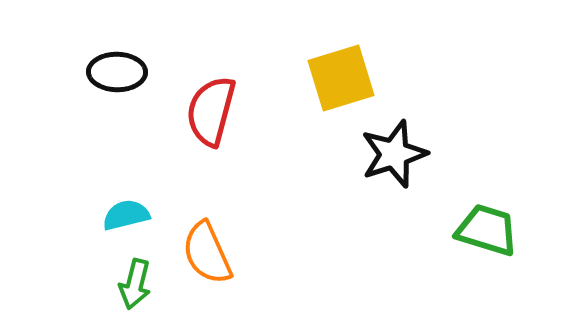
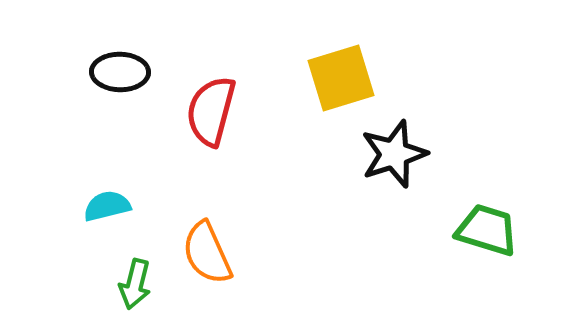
black ellipse: moved 3 px right
cyan semicircle: moved 19 px left, 9 px up
